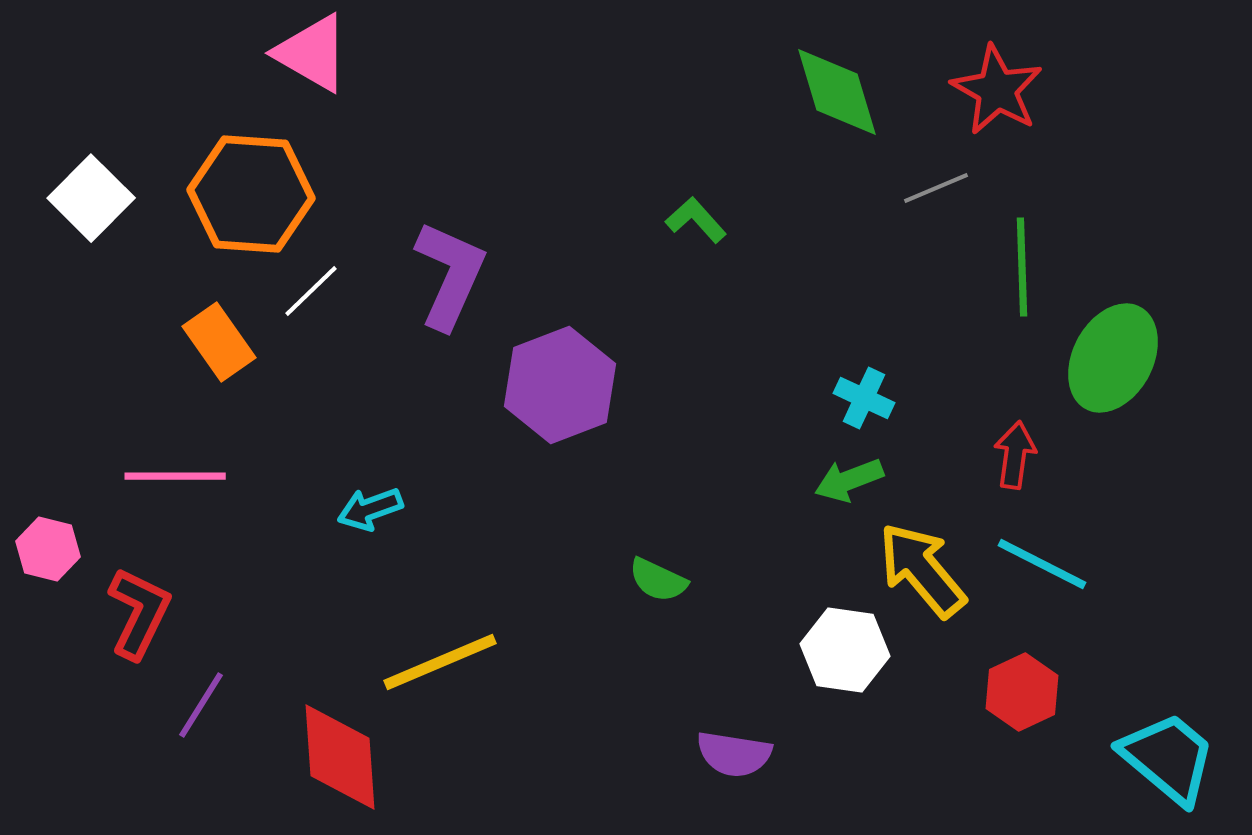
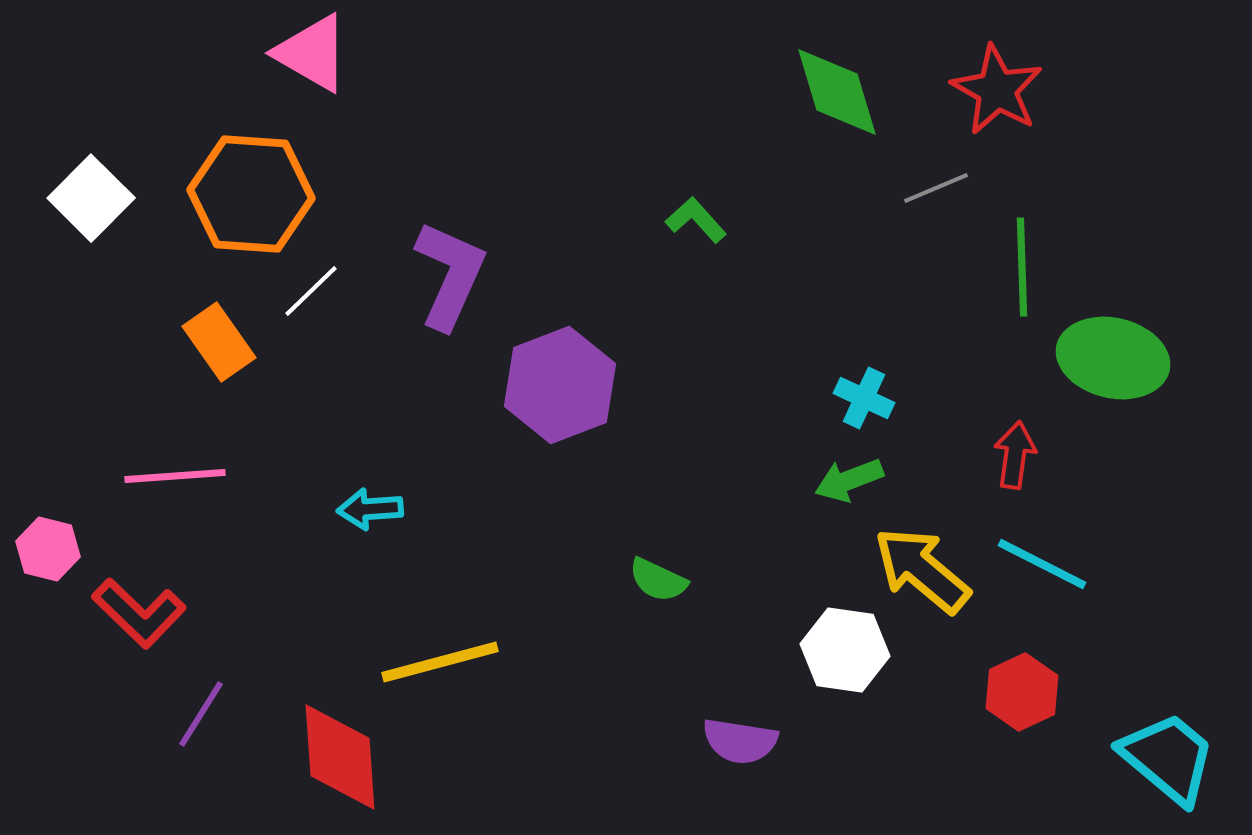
green ellipse: rotated 75 degrees clockwise
pink line: rotated 4 degrees counterclockwise
cyan arrow: rotated 16 degrees clockwise
yellow arrow: rotated 10 degrees counterclockwise
red L-shape: rotated 108 degrees clockwise
yellow line: rotated 8 degrees clockwise
purple line: moved 9 px down
purple semicircle: moved 6 px right, 13 px up
